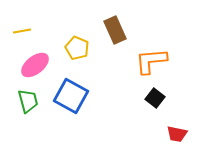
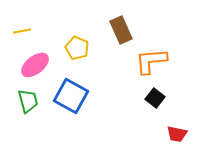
brown rectangle: moved 6 px right
